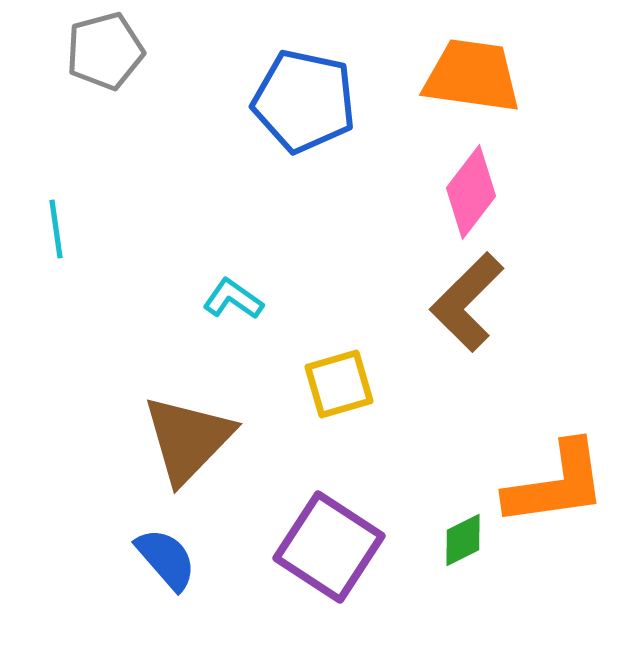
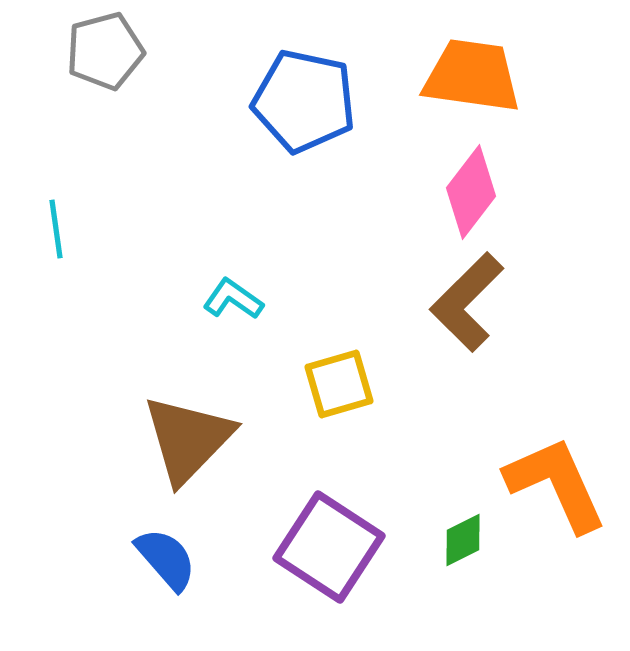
orange L-shape: rotated 106 degrees counterclockwise
